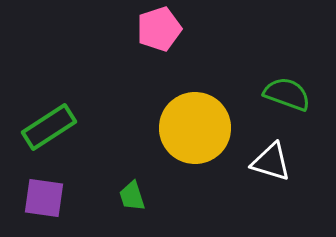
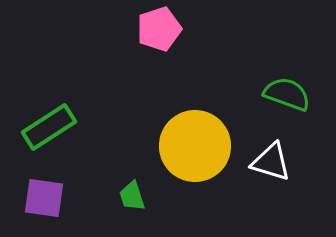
yellow circle: moved 18 px down
